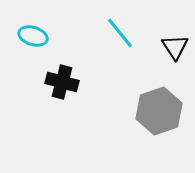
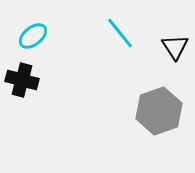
cyan ellipse: rotated 56 degrees counterclockwise
black cross: moved 40 px left, 2 px up
